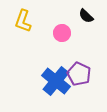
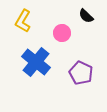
yellow L-shape: rotated 10 degrees clockwise
purple pentagon: moved 2 px right, 1 px up
blue cross: moved 20 px left, 19 px up
